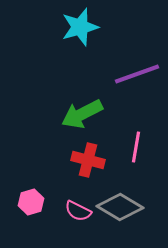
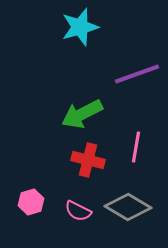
gray diamond: moved 8 px right
